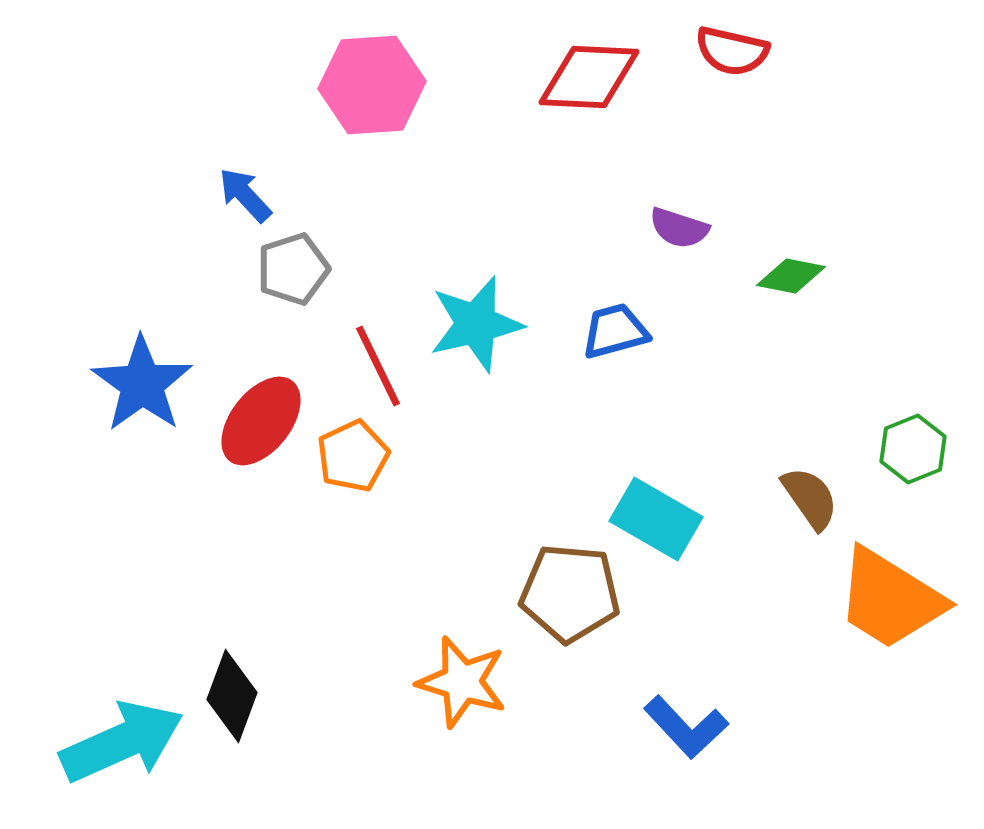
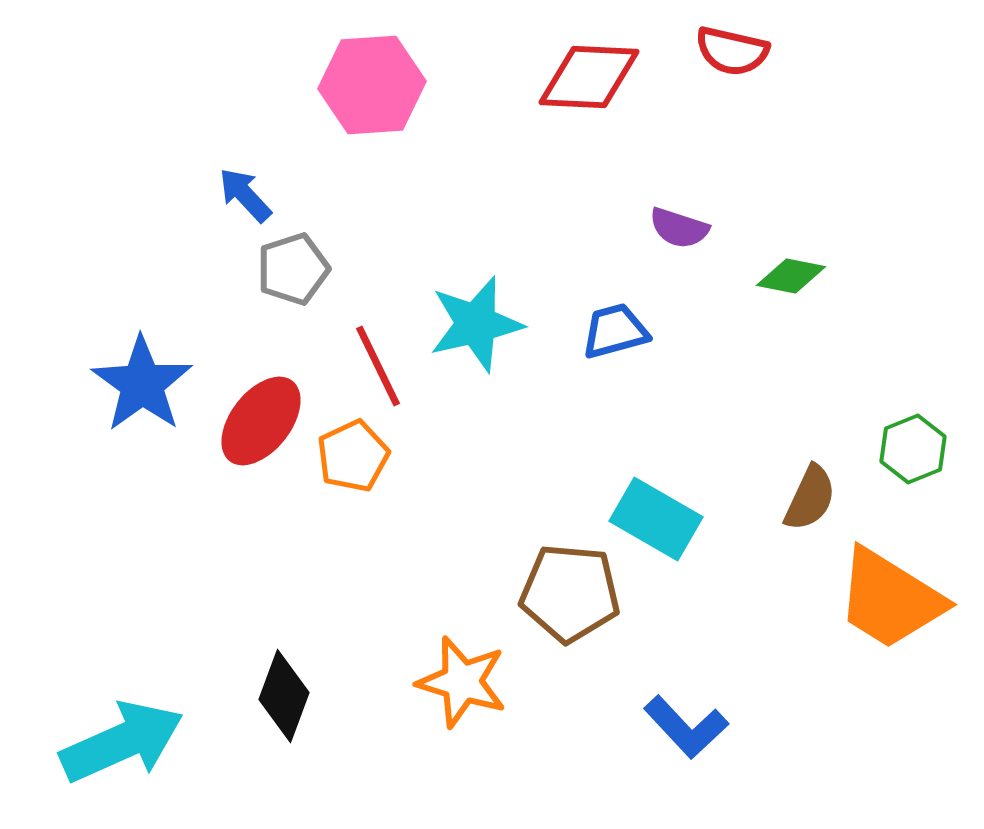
brown semicircle: rotated 60 degrees clockwise
black diamond: moved 52 px right
